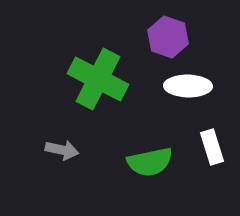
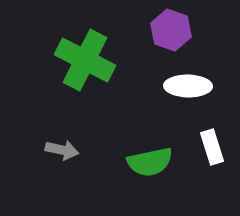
purple hexagon: moved 3 px right, 7 px up
green cross: moved 13 px left, 19 px up
